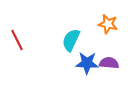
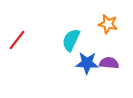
red line: rotated 65 degrees clockwise
